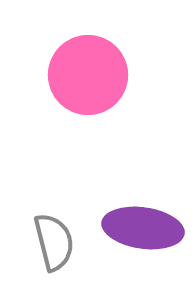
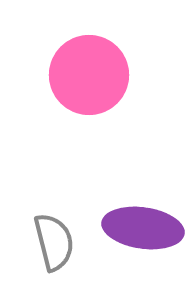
pink circle: moved 1 px right
